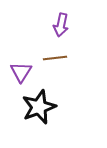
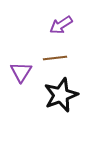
purple arrow: rotated 45 degrees clockwise
black star: moved 22 px right, 12 px up
